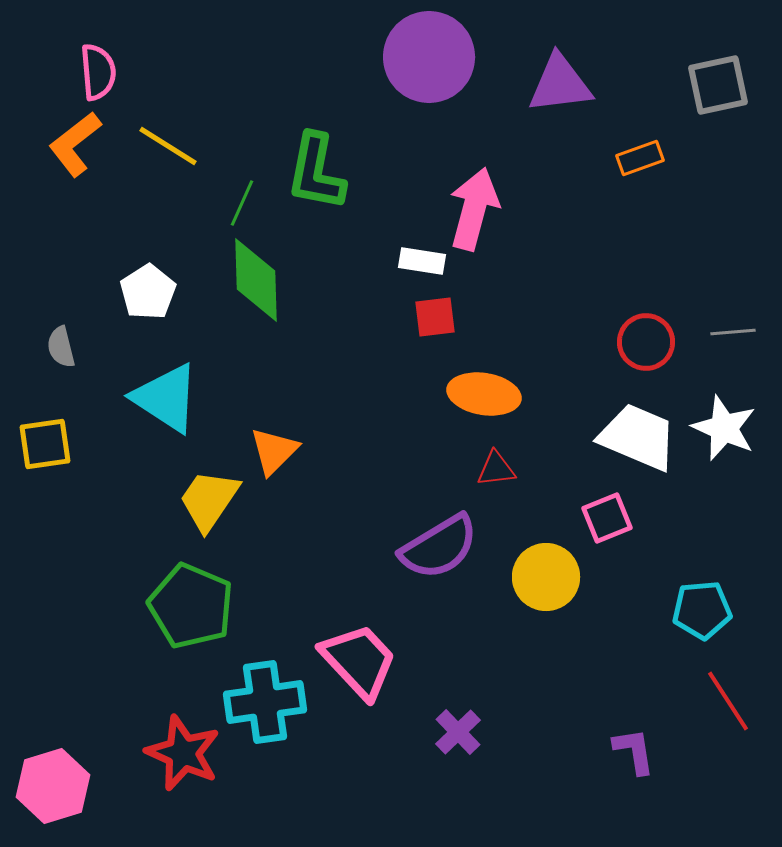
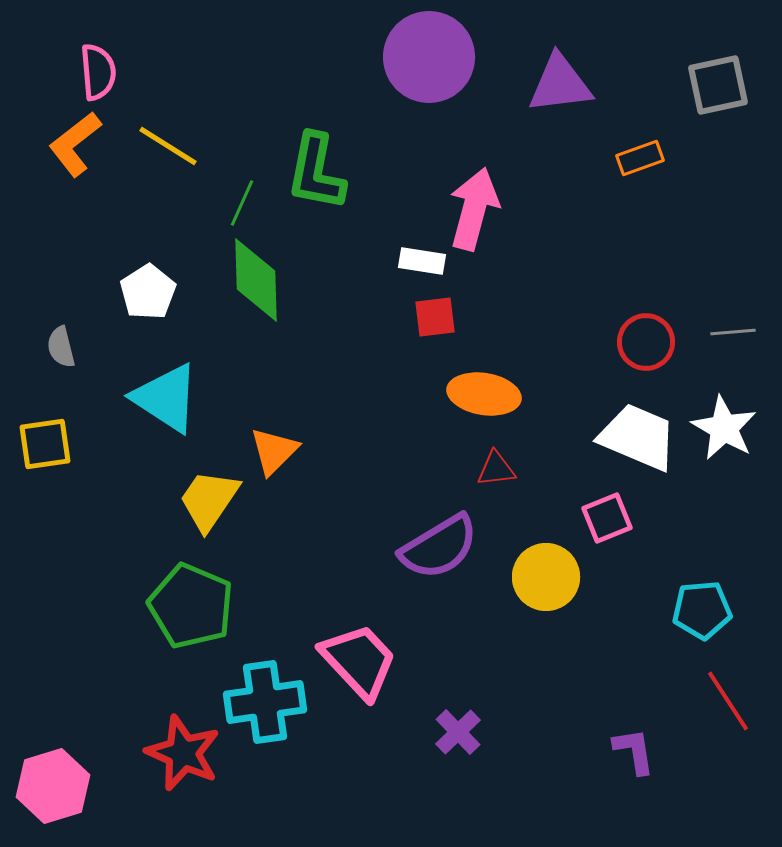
white star: rotated 6 degrees clockwise
